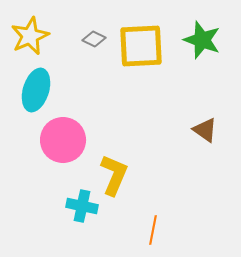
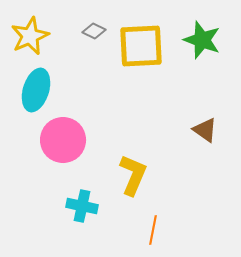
gray diamond: moved 8 px up
yellow L-shape: moved 19 px right
